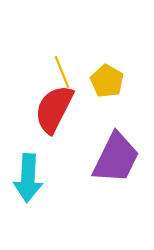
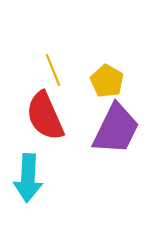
yellow line: moved 9 px left, 2 px up
red semicircle: moved 9 px left, 7 px down; rotated 51 degrees counterclockwise
purple trapezoid: moved 29 px up
